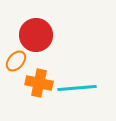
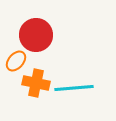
orange cross: moved 3 px left
cyan line: moved 3 px left
